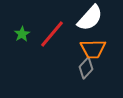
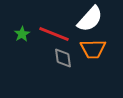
white semicircle: moved 1 px down
red line: moved 2 px right; rotated 72 degrees clockwise
gray diamond: moved 23 px left, 10 px up; rotated 50 degrees counterclockwise
